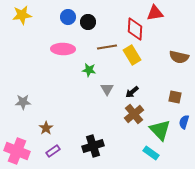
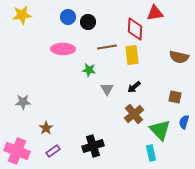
yellow rectangle: rotated 24 degrees clockwise
black arrow: moved 2 px right, 5 px up
cyan rectangle: rotated 42 degrees clockwise
